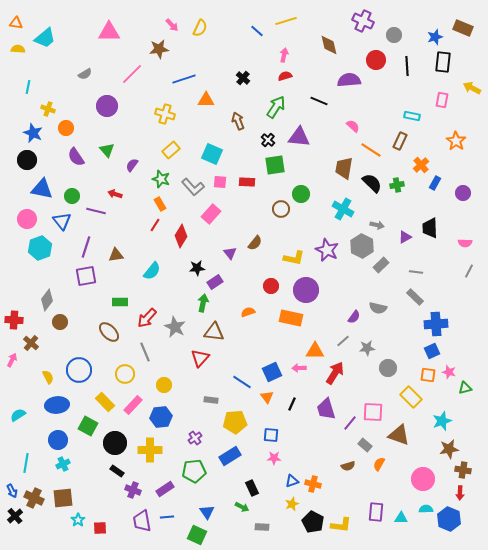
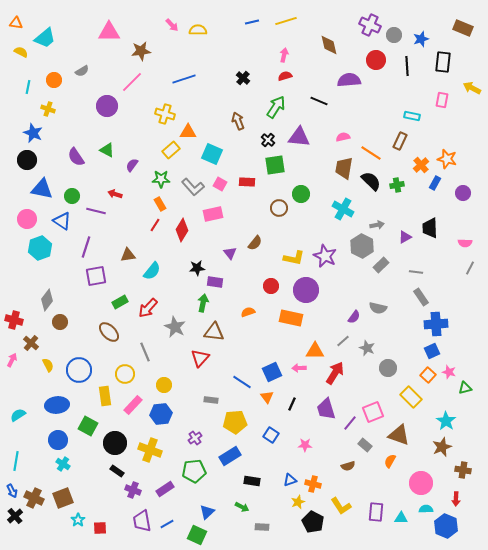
purple cross at (363, 21): moved 7 px right, 4 px down
yellow semicircle at (200, 28): moved 2 px left, 2 px down; rotated 114 degrees counterclockwise
blue line at (257, 31): moved 5 px left, 9 px up; rotated 56 degrees counterclockwise
blue star at (435, 37): moved 14 px left, 2 px down
yellow semicircle at (18, 49): moved 3 px right, 3 px down; rotated 24 degrees clockwise
brown star at (159, 49): moved 18 px left, 2 px down
gray semicircle at (85, 74): moved 3 px left, 3 px up
pink line at (132, 74): moved 8 px down
orange triangle at (206, 100): moved 18 px left, 32 px down
pink semicircle at (353, 126): moved 10 px left, 11 px down; rotated 56 degrees counterclockwise
orange circle at (66, 128): moved 12 px left, 48 px up
orange star at (456, 141): moved 9 px left, 18 px down; rotated 18 degrees counterclockwise
green triangle at (107, 150): rotated 21 degrees counterclockwise
orange line at (371, 150): moved 3 px down
green star at (161, 179): rotated 18 degrees counterclockwise
pink square at (220, 182): moved 2 px down; rotated 24 degrees clockwise
black semicircle at (372, 183): moved 1 px left, 2 px up
brown circle at (281, 209): moved 2 px left, 1 px up
pink rectangle at (211, 214): moved 2 px right; rotated 36 degrees clockwise
blue triangle at (62, 221): rotated 18 degrees counterclockwise
gray arrow at (377, 225): rotated 24 degrees counterclockwise
red diamond at (181, 236): moved 1 px right, 6 px up
purple star at (327, 250): moved 2 px left, 6 px down
brown triangle at (116, 255): moved 12 px right
gray line at (469, 271): moved 1 px right, 3 px up
purple square at (86, 276): moved 10 px right
purple rectangle at (215, 282): rotated 42 degrees clockwise
gray rectangle at (415, 297): moved 6 px right; rotated 12 degrees clockwise
green rectangle at (120, 302): rotated 28 degrees counterclockwise
red arrow at (147, 318): moved 1 px right, 10 px up
red cross at (14, 320): rotated 12 degrees clockwise
gray star at (367, 348): rotated 28 degrees clockwise
orange square at (428, 375): rotated 35 degrees clockwise
yellow semicircle at (48, 377): moved 12 px up
yellow rectangle at (105, 402): moved 6 px up; rotated 36 degrees clockwise
pink square at (373, 412): rotated 25 degrees counterclockwise
blue hexagon at (161, 417): moved 3 px up
cyan star at (442, 421): moved 4 px right; rotated 18 degrees counterclockwise
blue square at (271, 435): rotated 28 degrees clockwise
brown star at (449, 449): moved 7 px left, 2 px up; rotated 12 degrees counterclockwise
yellow cross at (150, 450): rotated 20 degrees clockwise
pink star at (274, 458): moved 31 px right, 13 px up
cyan line at (26, 463): moved 10 px left, 2 px up
cyan cross at (63, 464): rotated 32 degrees counterclockwise
orange semicircle at (379, 464): moved 11 px right, 3 px up
pink circle at (423, 479): moved 2 px left, 4 px down
blue triangle at (292, 481): moved 2 px left, 1 px up
black rectangle at (252, 488): moved 7 px up; rotated 56 degrees counterclockwise
red arrow at (460, 493): moved 4 px left, 6 px down
brown square at (63, 498): rotated 15 degrees counterclockwise
yellow star at (292, 504): moved 6 px right, 2 px up
blue triangle at (207, 512): rotated 21 degrees clockwise
blue line at (167, 517): moved 7 px down; rotated 24 degrees counterclockwise
blue hexagon at (449, 519): moved 3 px left, 7 px down
yellow L-shape at (341, 525): moved 19 px up; rotated 50 degrees clockwise
